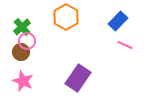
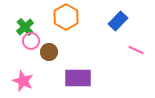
green cross: moved 3 px right
pink circle: moved 4 px right
pink line: moved 11 px right, 5 px down
brown circle: moved 28 px right
purple rectangle: rotated 56 degrees clockwise
